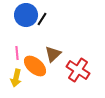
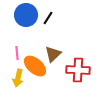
black line: moved 6 px right, 1 px up
red cross: rotated 30 degrees counterclockwise
yellow arrow: moved 2 px right
